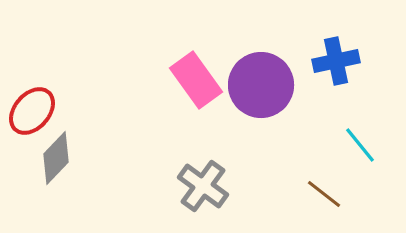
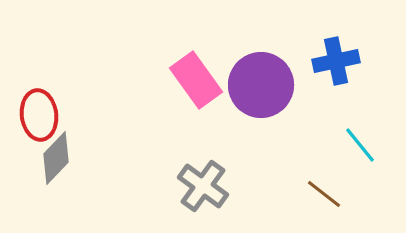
red ellipse: moved 7 px right, 4 px down; rotated 48 degrees counterclockwise
